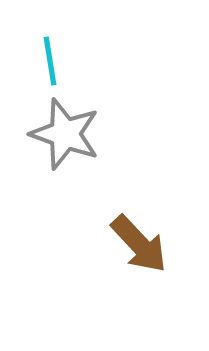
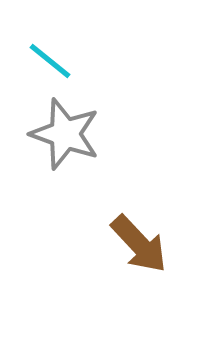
cyan line: rotated 42 degrees counterclockwise
